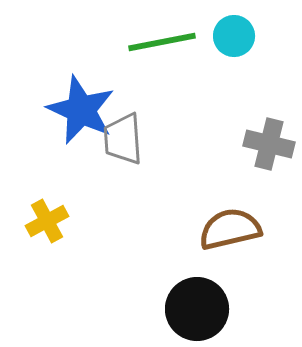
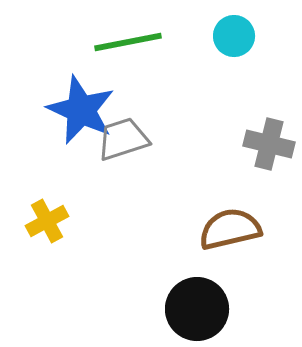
green line: moved 34 px left
gray trapezoid: rotated 76 degrees clockwise
